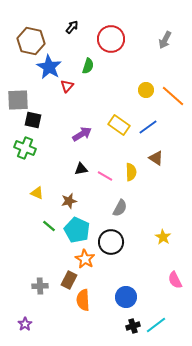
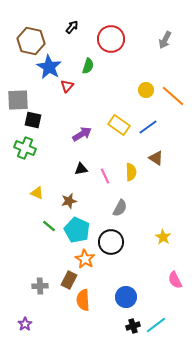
pink line: rotated 35 degrees clockwise
